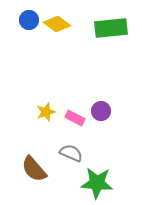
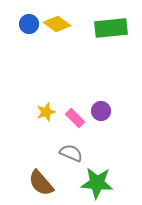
blue circle: moved 4 px down
pink rectangle: rotated 18 degrees clockwise
brown semicircle: moved 7 px right, 14 px down
